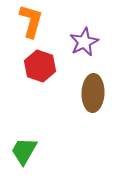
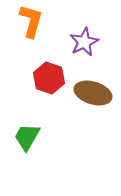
red hexagon: moved 9 px right, 12 px down
brown ellipse: rotated 75 degrees counterclockwise
green trapezoid: moved 3 px right, 14 px up
